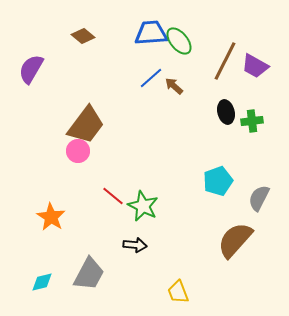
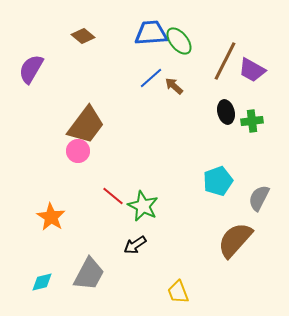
purple trapezoid: moved 3 px left, 4 px down
black arrow: rotated 140 degrees clockwise
